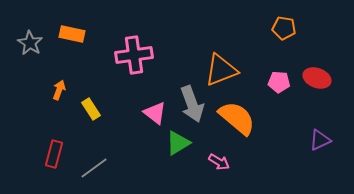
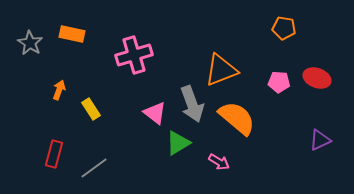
pink cross: rotated 9 degrees counterclockwise
